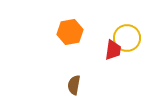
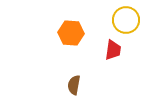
orange hexagon: moved 1 px right, 1 px down; rotated 15 degrees clockwise
yellow circle: moved 1 px left, 18 px up
